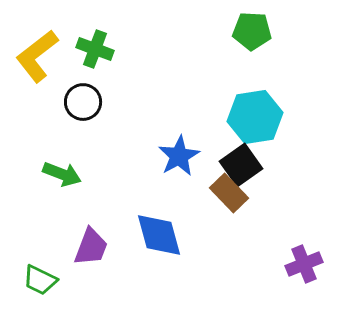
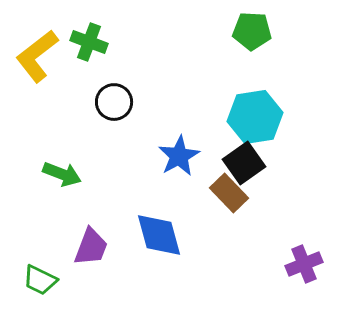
green cross: moved 6 px left, 7 px up
black circle: moved 31 px right
black square: moved 3 px right, 2 px up
